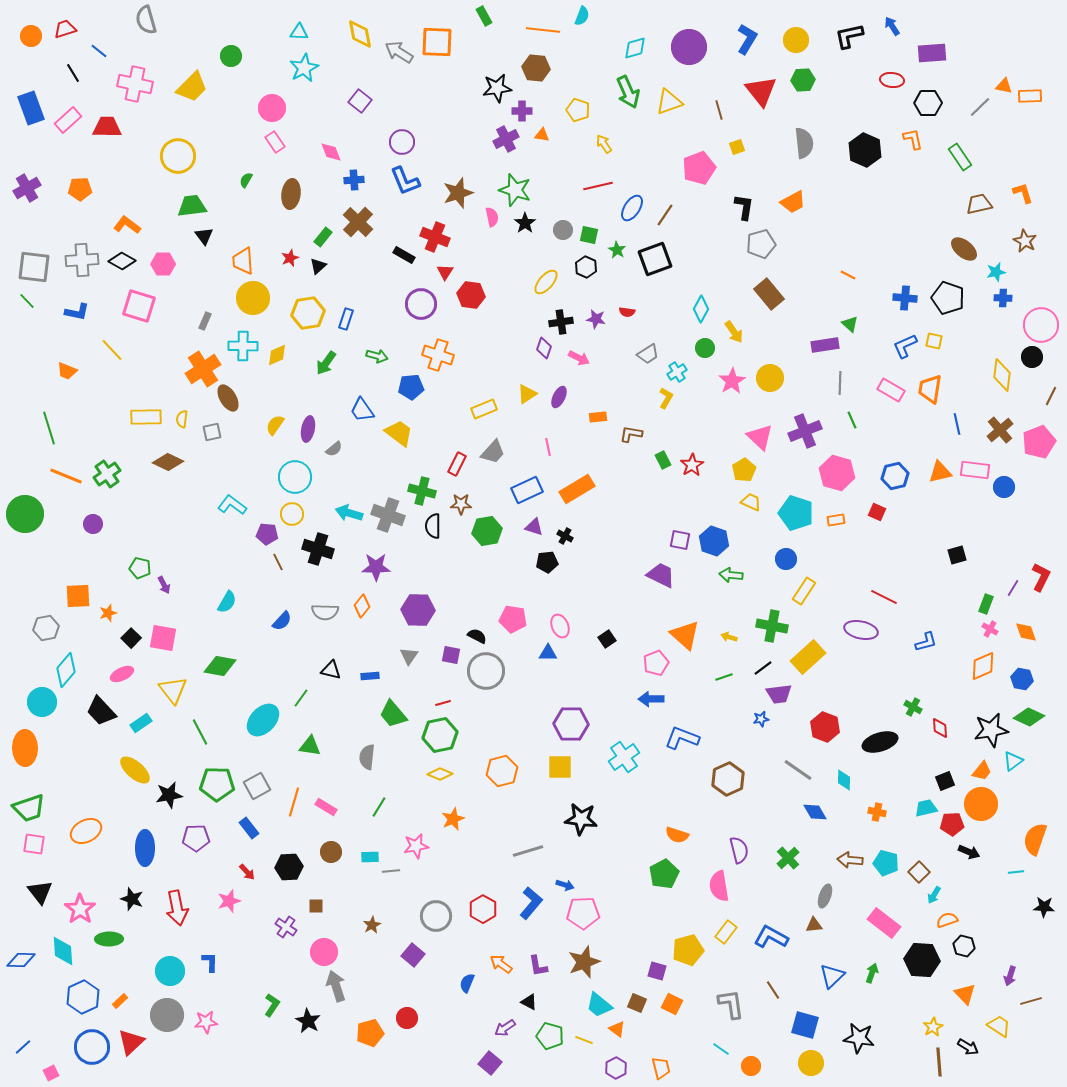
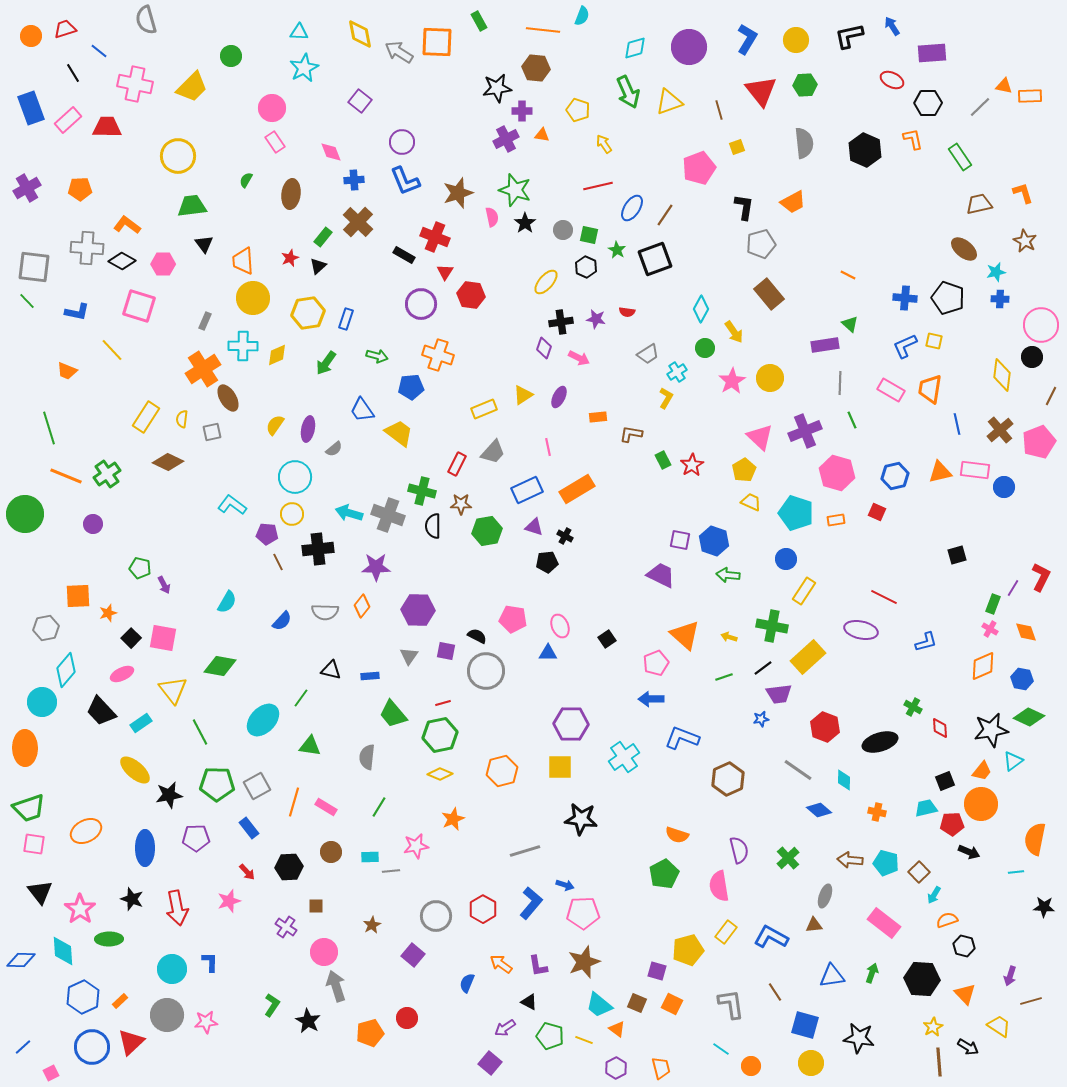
green rectangle at (484, 16): moved 5 px left, 5 px down
green hexagon at (803, 80): moved 2 px right, 5 px down
red ellipse at (892, 80): rotated 20 degrees clockwise
black triangle at (204, 236): moved 8 px down
gray cross at (82, 260): moved 5 px right, 12 px up; rotated 8 degrees clockwise
blue cross at (1003, 298): moved 3 px left, 1 px down
yellow triangle at (527, 394): moved 4 px left, 1 px down
yellow rectangle at (146, 417): rotated 56 degrees counterclockwise
black cross at (318, 549): rotated 24 degrees counterclockwise
green arrow at (731, 575): moved 3 px left
green rectangle at (986, 604): moved 7 px right
purple square at (451, 655): moved 5 px left, 4 px up
blue diamond at (815, 812): moved 4 px right, 2 px up; rotated 20 degrees counterclockwise
orange semicircle at (1035, 839): rotated 8 degrees counterclockwise
gray line at (528, 851): moved 3 px left
black hexagon at (922, 960): moved 19 px down
cyan circle at (170, 971): moved 2 px right, 2 px up
blue triangle at (832, 976): rotated 36 degrees clockwise
brown line at (773, 990): moved 2 px right, 2 px down
